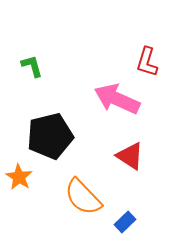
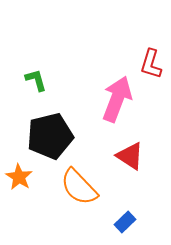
red L-shape: moved 4 px right, 2 px down
green L-shape: moved 4 px right, 14 px down
pink arrow: rotated 87 degrees clockwise
orange semicircle: moved 4 px left, 10 px up
